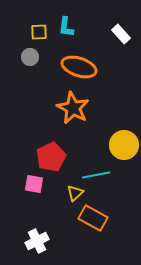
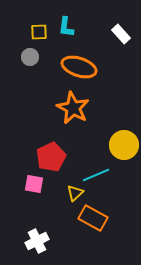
cyan line: rotated 12 degrees counterclockwise
